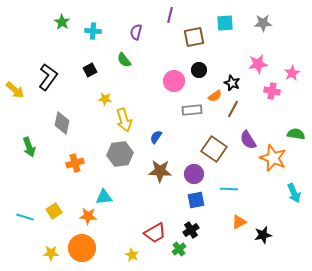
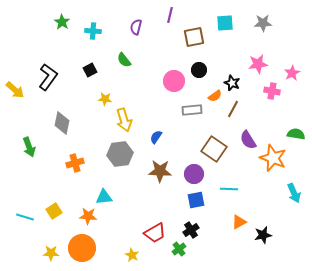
purple semicircle at (136, 32): moved 5 px up
